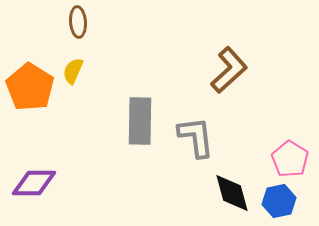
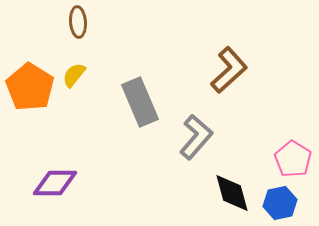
yellow semicircle: moved 1 px right, 4 px down; rotated 16 degrees clockwise
gray rectangle: moved 19 px up; rotated 24 degrees counterclockwise
gray L-shape: rotated 48 degrees clockwise
pink pentagon: moved 3 px right
purple diamond: moved 21 px right
blue hexagon: moved 1 px right, 2 px down
